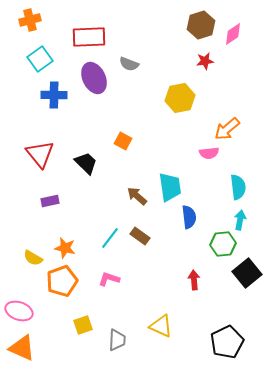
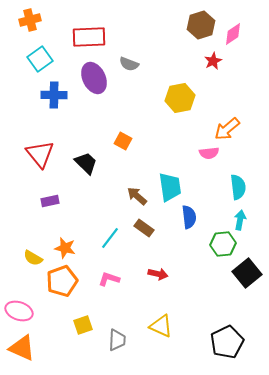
red star: moved 8 px right; rotated 18 degrees counterclockwise
brown rectangle: moved 4 px right, 8 px up
red arrow: moved 36 px left, 6 px up; rotated 108 degrees clockwise
